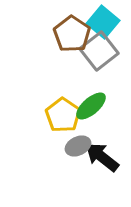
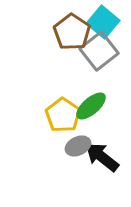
brown pentagon: moved 2 px up
